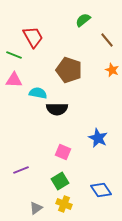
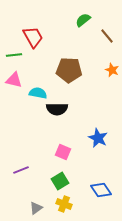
brown line: moved 4 px up
green line: rotated 28 degrees counterclockwise
brown pentagon: rotated 15 degrees counterclockwise
pink triangle: rotated 12 degrees clockwise
